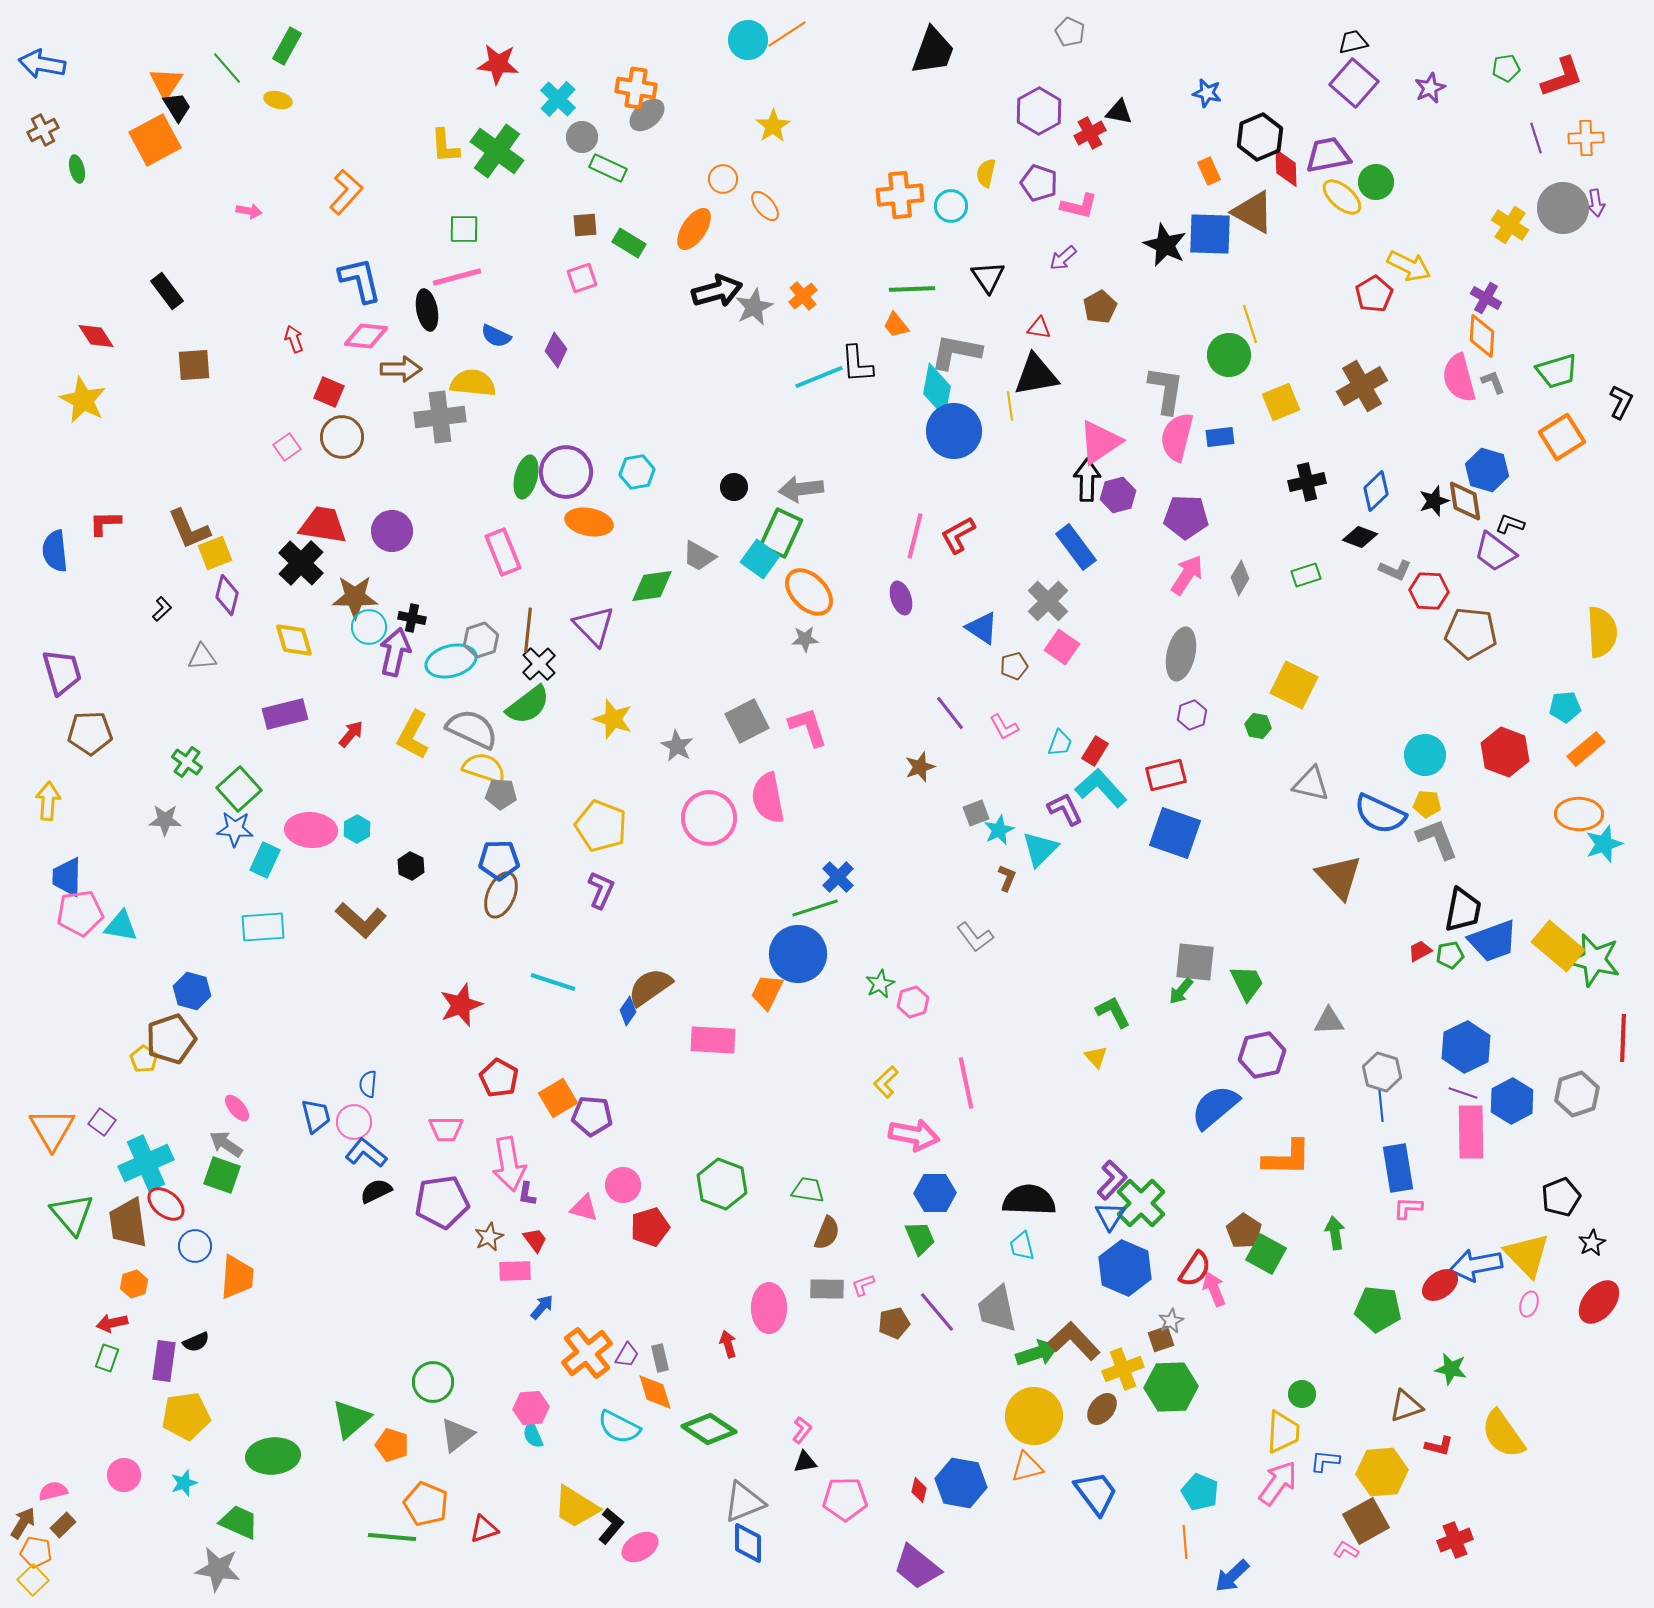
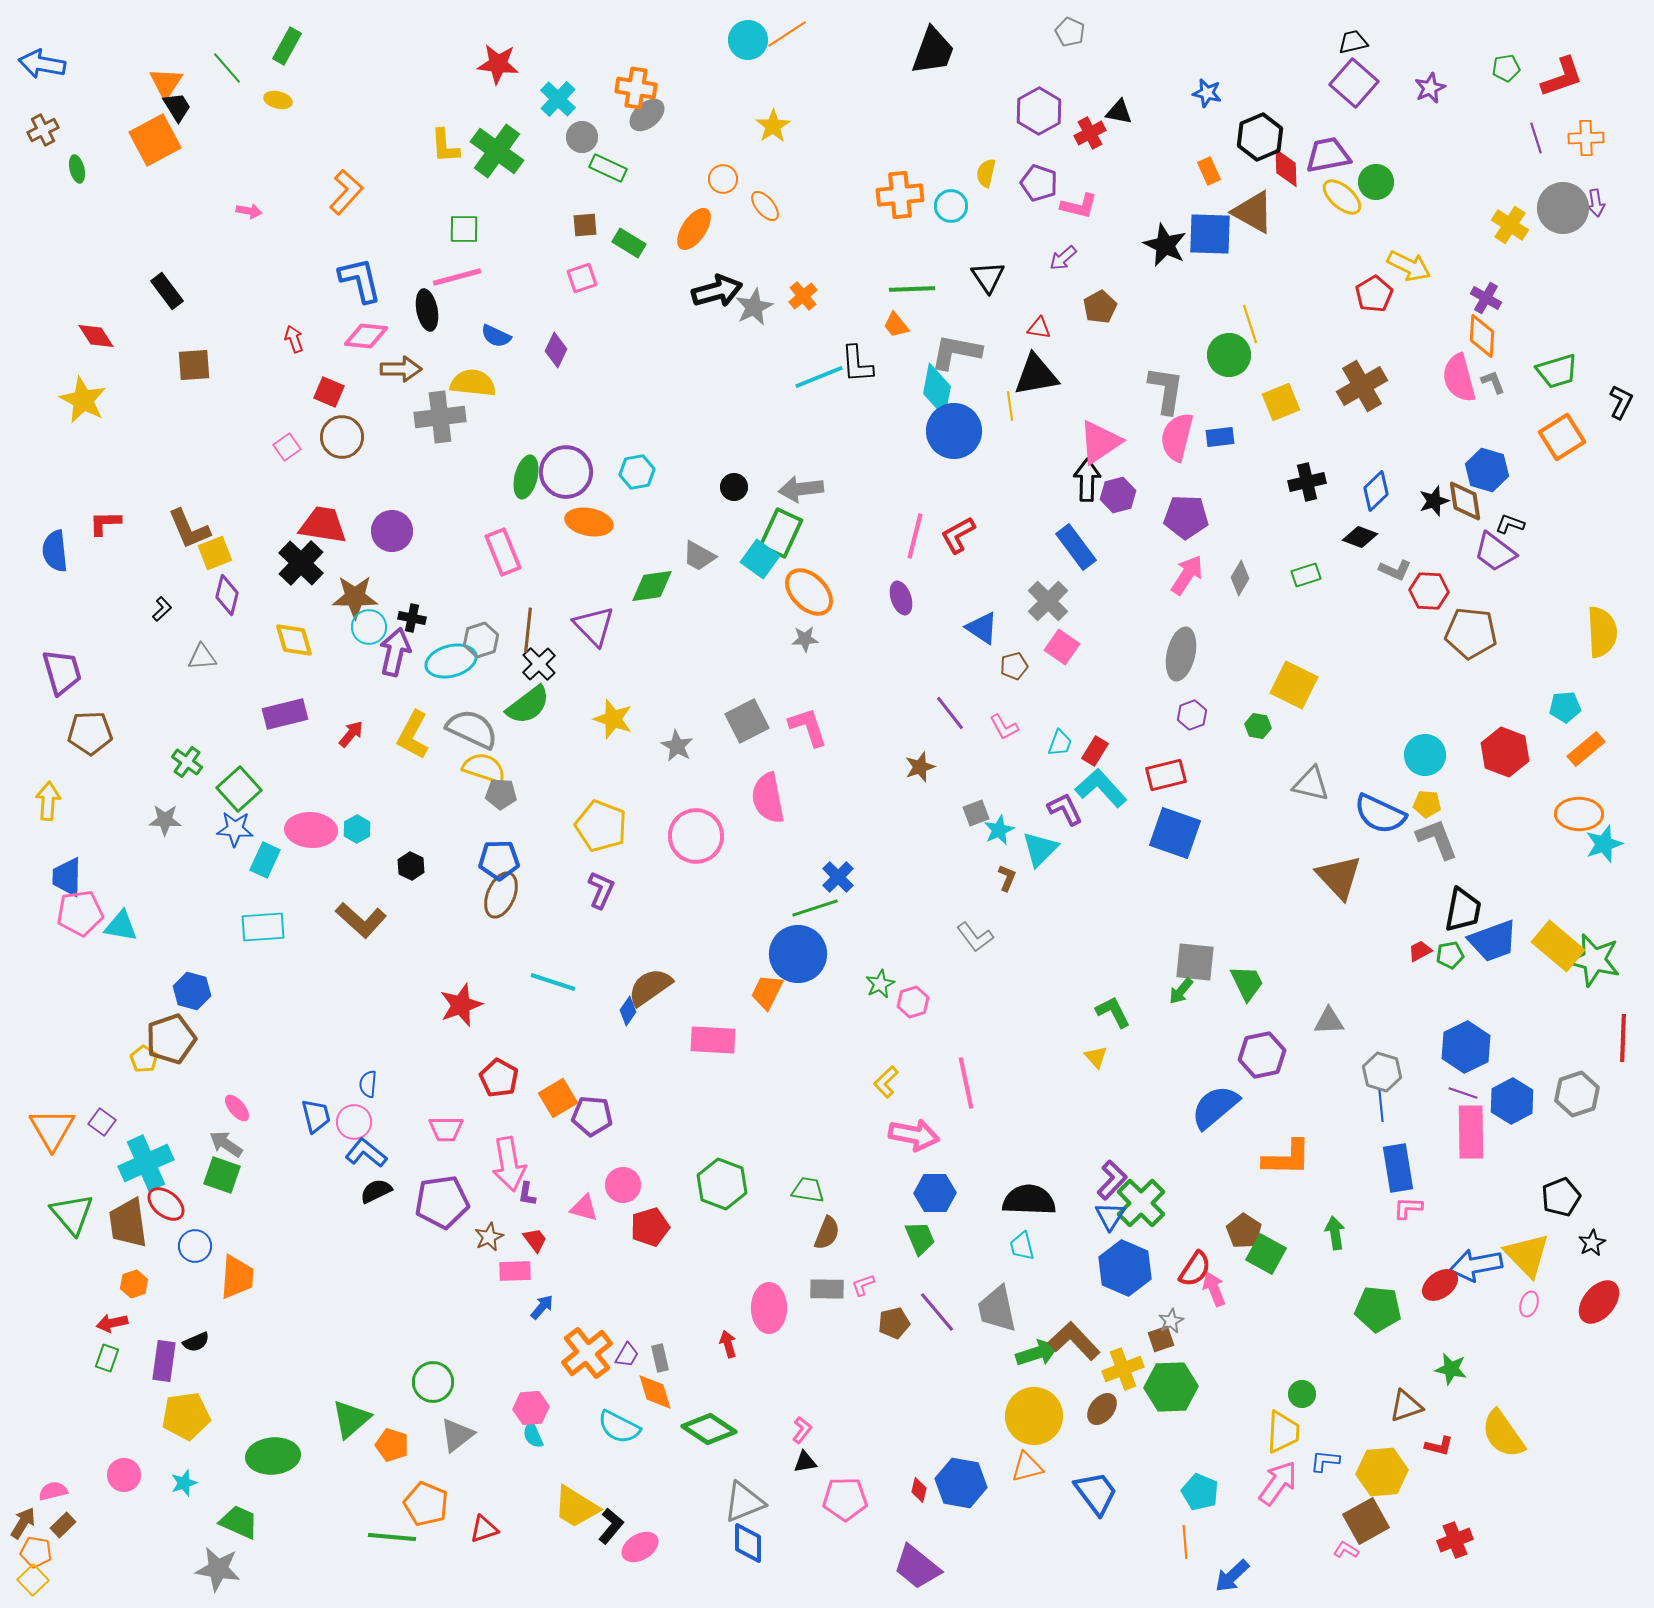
pink circle at (709, 818): moved 13 px left, 18 px down
